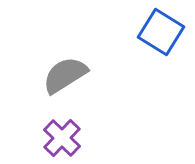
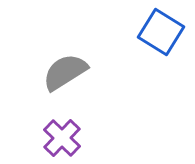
gray semicircle: moved 3 px up
